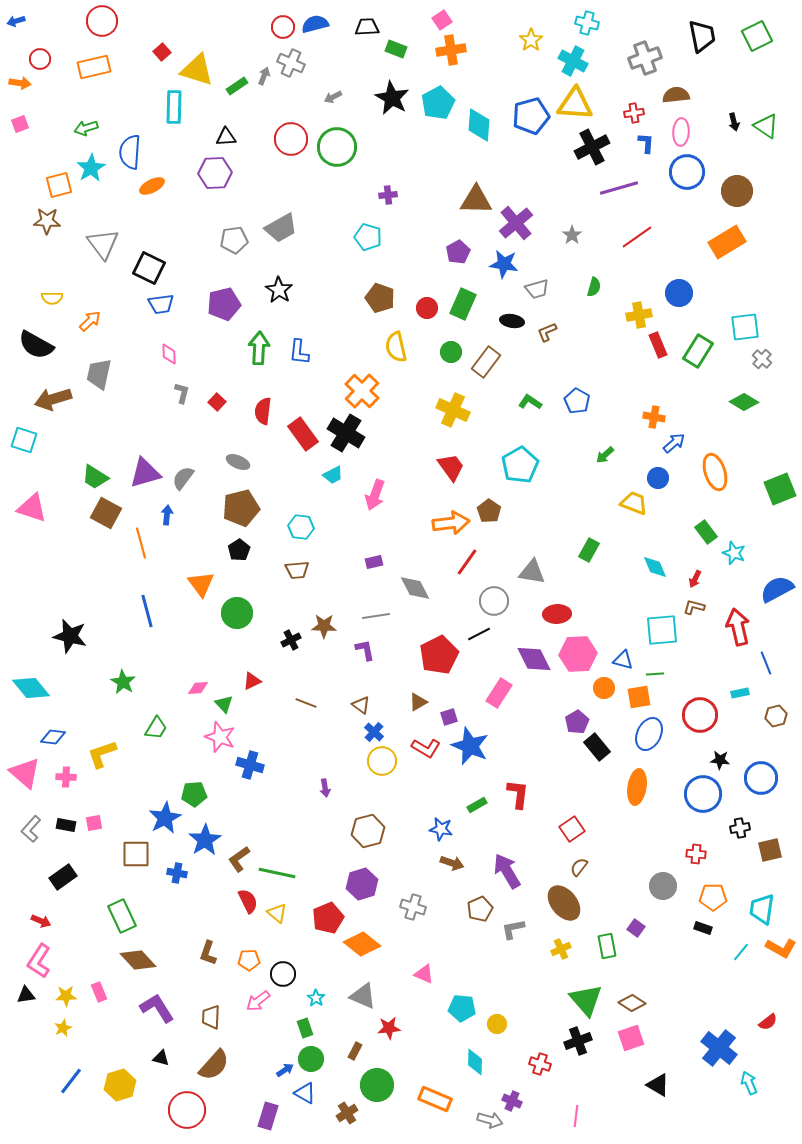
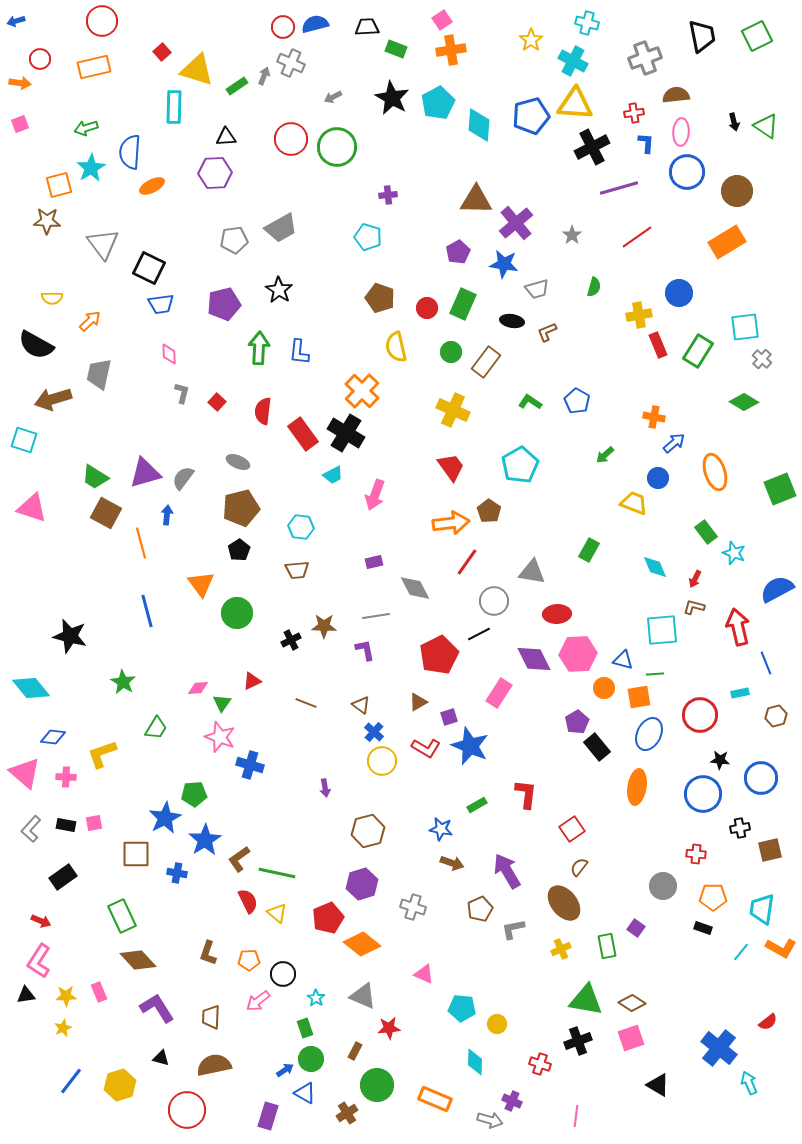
green triangle at (224, 704): moved 2 px left, 1 px up; rotated 18 degrees clockwise
red L-shape at (518, 794): moved 8 px right
green triangle at (586, 1000): rotated 39 degrees counterclockwise
brown semicircle at (214, 1065): rotated 144 degrees counterclockwise
